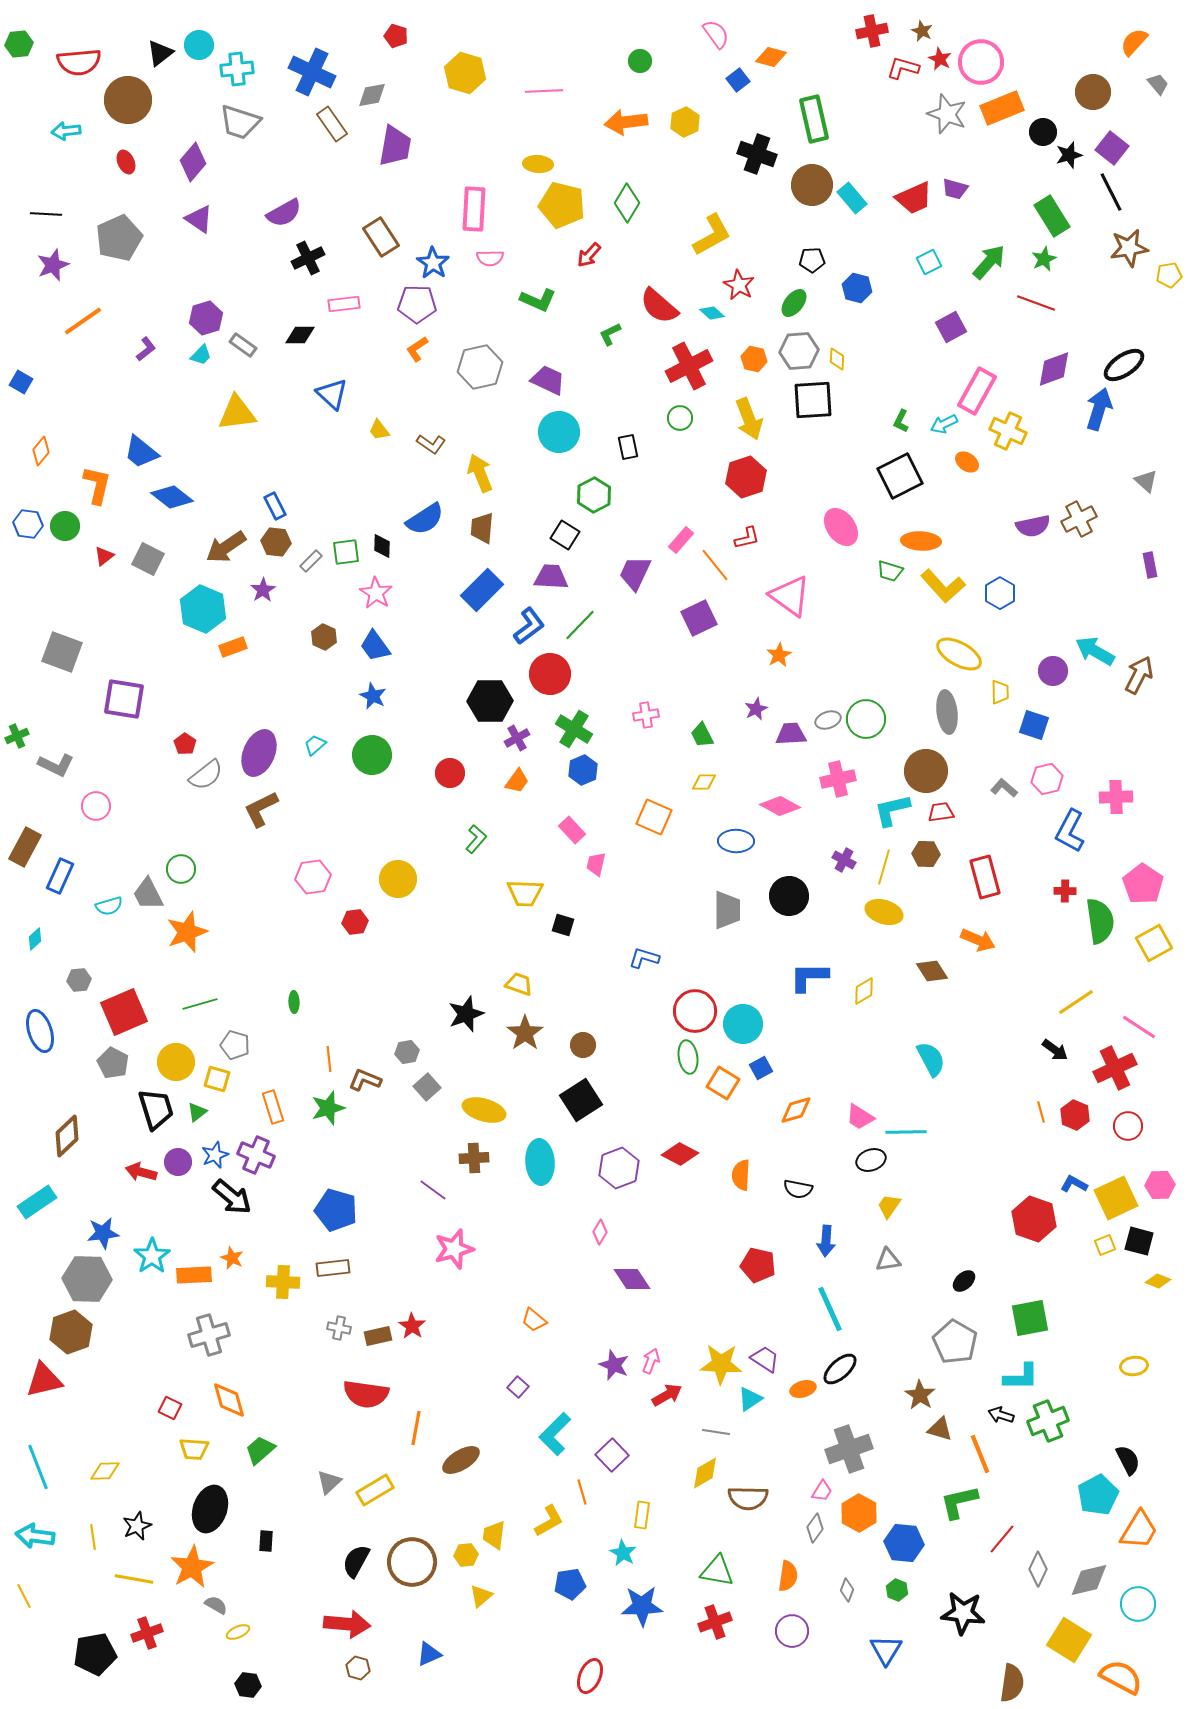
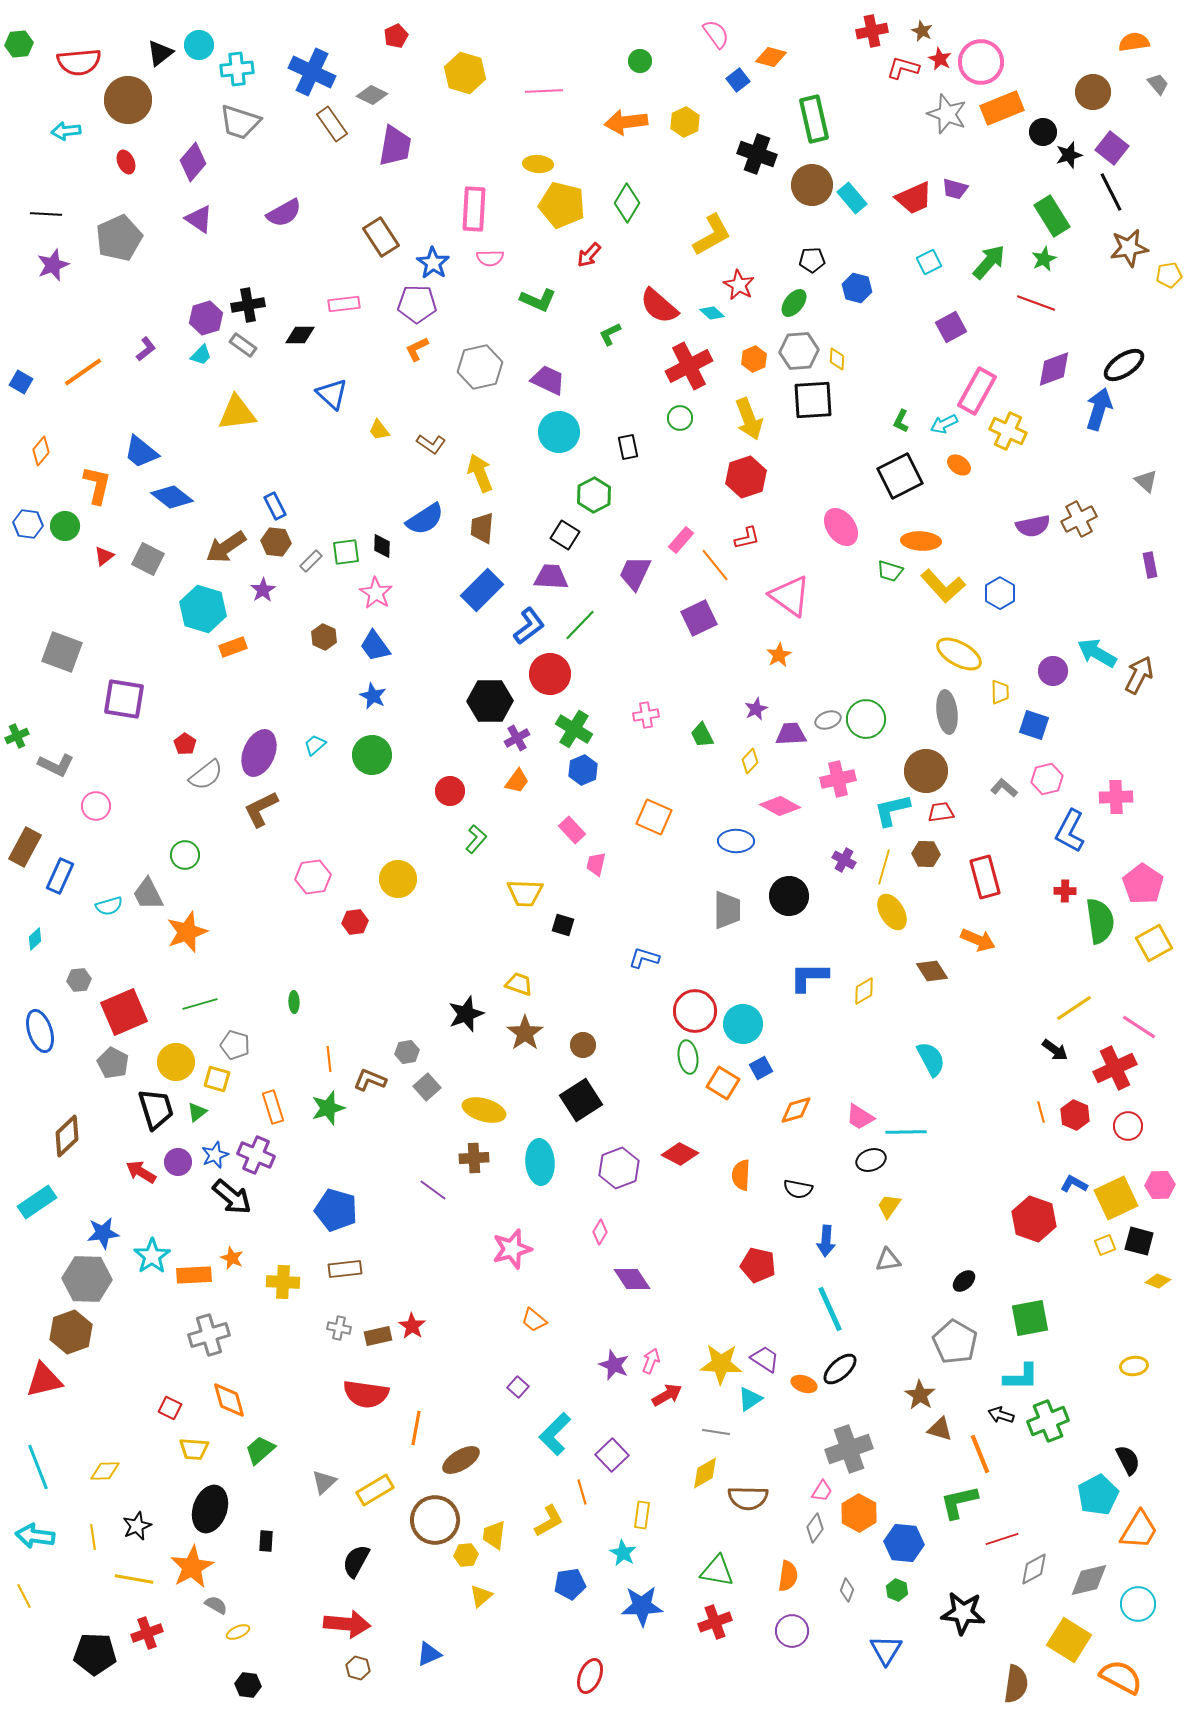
red pentagon at (396, 36): rotated 30 degrees clockwise
orange semicircle at (1134, 42): rotated 40 degrees clockwise
gray diamond at (372, 95): rotated 36 degrees clockwise
black cross at (308, 258): moved 60 px left, 47 px down; rotated 16 degrees clockwise
orange line at (83, 321): moved 51 px down
orange L-shape at (417, 349): rotated 8 degrees clockwise
orange hexagon at (754, 359): rotated 25 degrees clockwise
orange ellipse at (967, 462): moved 8 px left, 3 px down
cyan hexagon at (203, 609): rotated 6 degrees counterclockwise
cyan arrow at (1095, 651): moved 2 px right, 2 px down
red circle at (450, 773): moved 18 px down
yellow diamond at (704, 782): moved 46 px right, 21 px up; rotated 45 degrees counterclockwise
green circle at (181, 869): moved 4 px right, 14 px up
yellow ellipse at (884, 912): moved 8 px right; rotated 42 degrees clockwise
yellow line at (1076, 1002): moved 2 px left, 6 px down
brown L-shape at (365, 1080): moved 5 px right
red arrow at (141, 1172): rotated 16 degrees clockwise
pink star at (454, 1249): moved 58 px right
brown rectangle at (333, 1268): moved 12 px right, 1 px down
orange ellipse at (803, 1389): moved 1 px right, 5 px up; rotated 35 degrees clockwise
gray triangle at (329, 1482): moved 5 px left
red line at (1002, 1539): rotated 32 degrees clockwise
brown circle at (412, 1562): moved 23 px right, 42 px up
gray diamond at (1038, 1569): moved 4 px left; rotated 36 degrees clockwise
black pentagon at (95, 1654): rotated 12 degrees clockwise
brown semicircle at (1012, 1683): moved 4 px right, 1 px down
